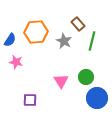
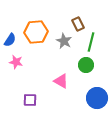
brown rectangle: rotated 16 degrees clockwise
green line: moved 1 px left, 1 px down
green circle: moved 12 px up
pink triangle: rotated 28 degrees counterclockwise
